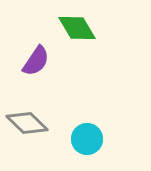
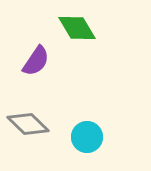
gray diamond: moved 1 px right, 1 px down
cyan circle: moved 2 px up
